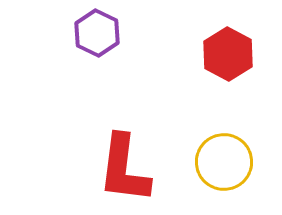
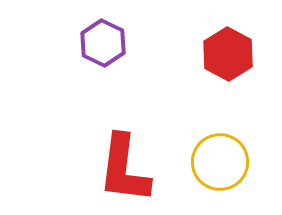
purple hexagon: moved 6 px right, 10 px down
yellow circle: moved 4 px left
